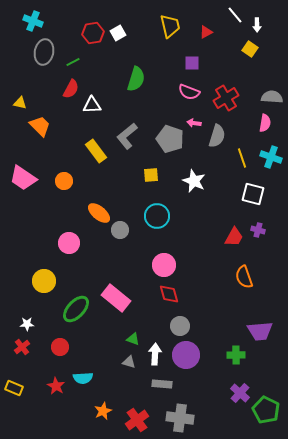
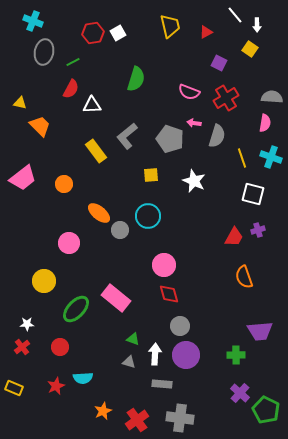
purple square at (192, 63): moved 27 px right; rotated 28 degrees clockwise
pink trapezoid at (23, 178): rotated 72 degrees counterclockwise
orange circle at (64, 181): moved 3 px down
cyan circle at (157, 216): moved 9 px left
purple cross at (258, 230): rotated 32 degrees counterclockwise
red star at (56, 386): rotated 18 degrees clockwise
